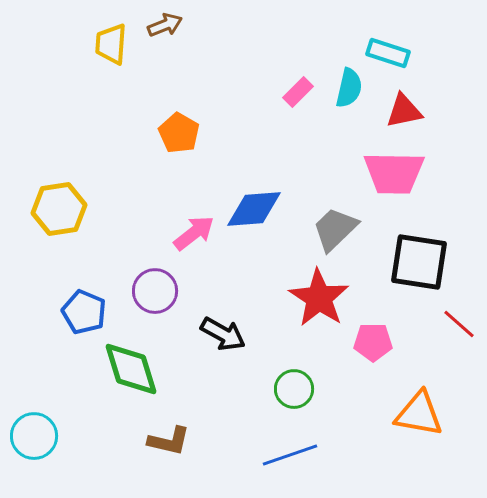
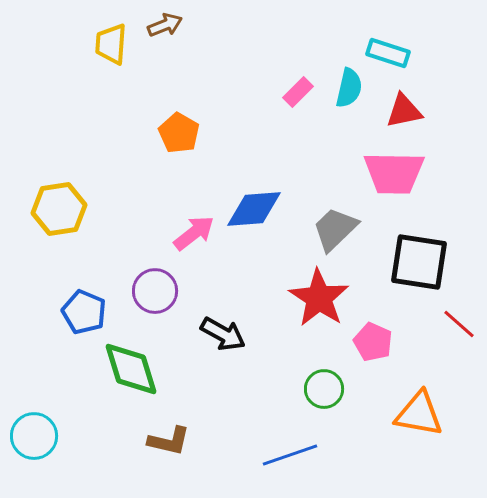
pink pentagon: rotated 24 degrees clockwise
green circle: moved 30 px right
